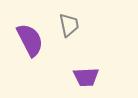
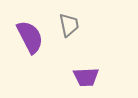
purple semicircle: moved 3 px up
